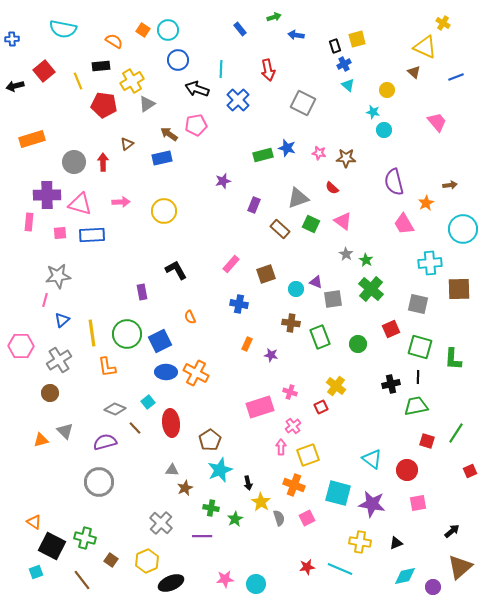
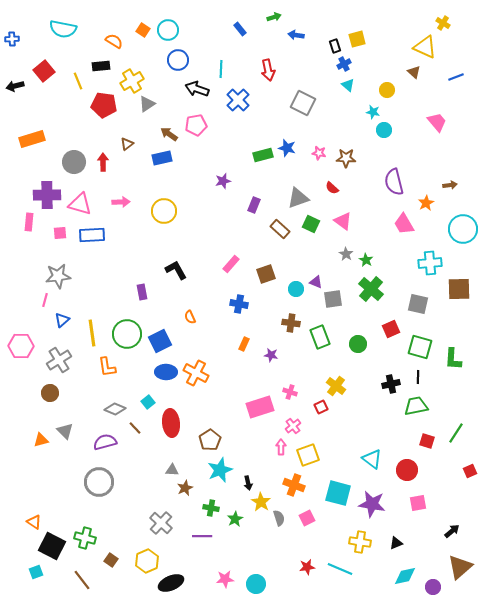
orange rectangle at (247, 344): moved 3 px left
